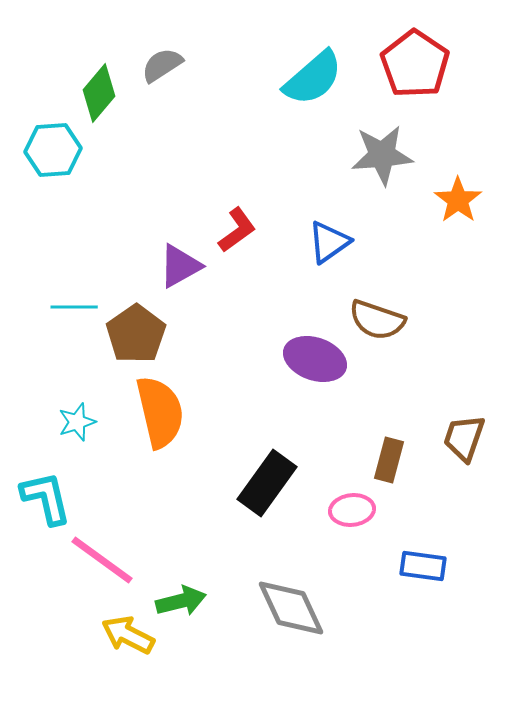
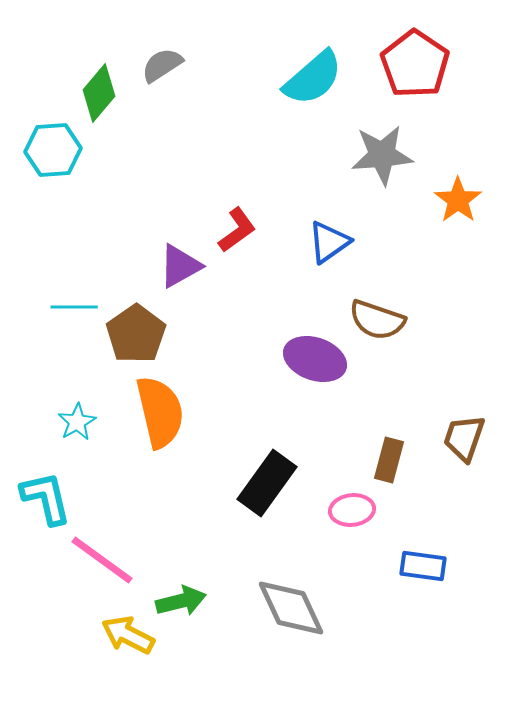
cyan star: rotated 12 degrees counterclockwise
